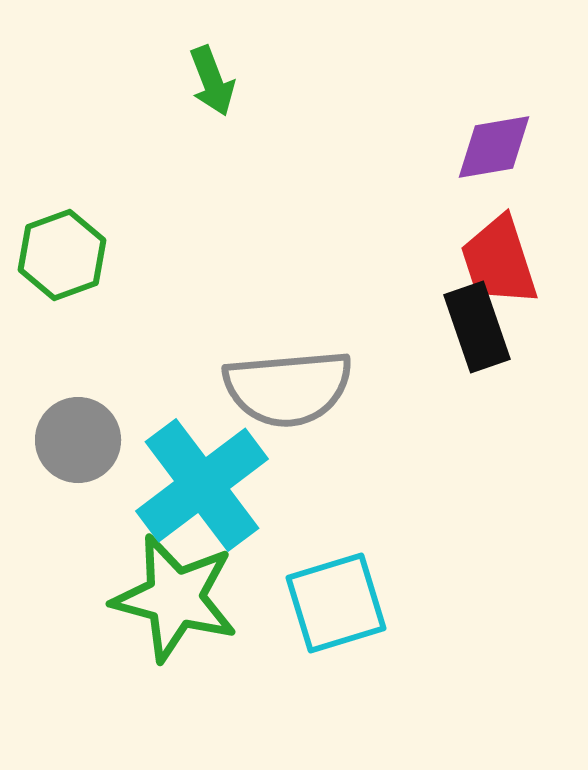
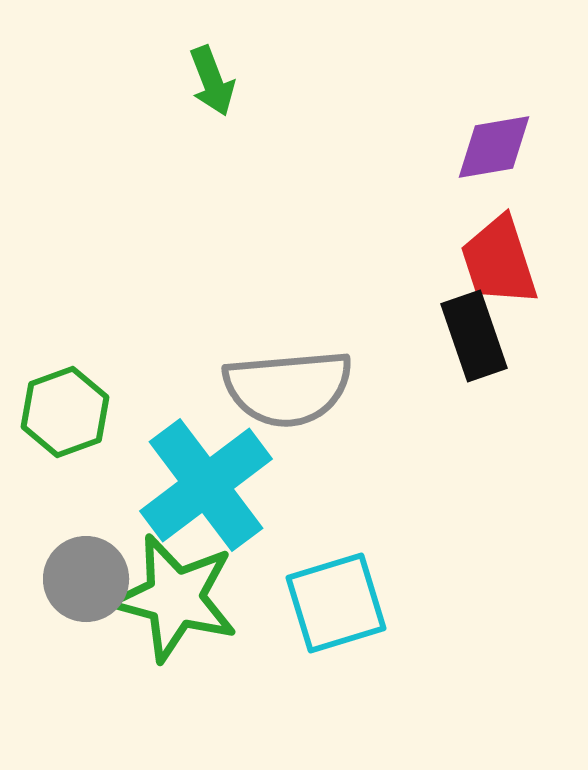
green hexagon: moved 3 px right, 157 px down
black rectangle: moved 3 px left, 9 px down
gray circle: moved 8 px right, 139 px down
cyan cross: moved 4 px right
